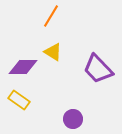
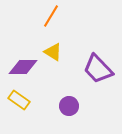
purple circle: moved 4 px left, 13 px up
